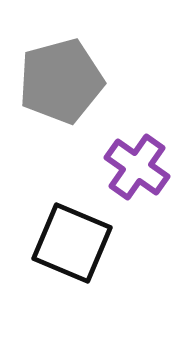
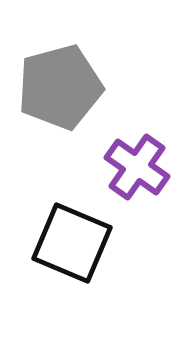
gray pentagon: moved 1 px left, 6 px down
